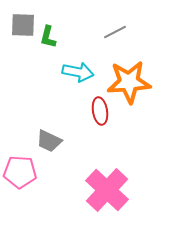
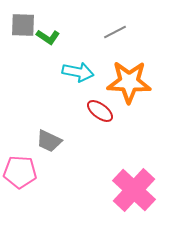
green L-shape: rotated 70 degrees counterclockwise
orange star: rotated 6 degrees clockwise
red ellipse: rotated 44 degrees counterclockwise
pink cross: moved 27 px right
